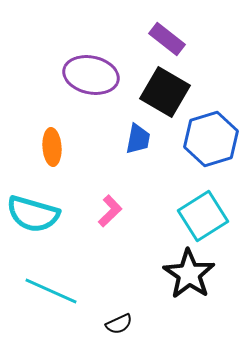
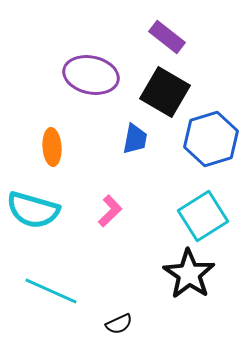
purple rectangle: moved 2 px up
blue trapezoid: moved 3 px left
cyan semicircle: moved 4 px up
